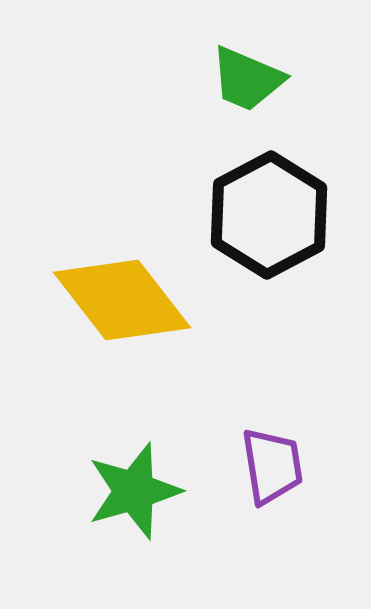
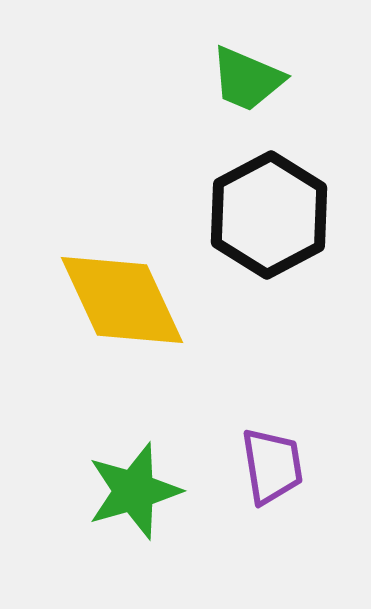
yellow diamond: rotated 13 degrees clockwise
